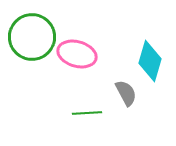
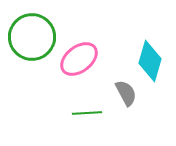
pink ellipse: moved 2 px right, 5 px down; rotated 54 degrees counterclockwise
